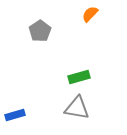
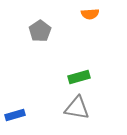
orange semicircle: rotated 138 degrees counterclockwise
